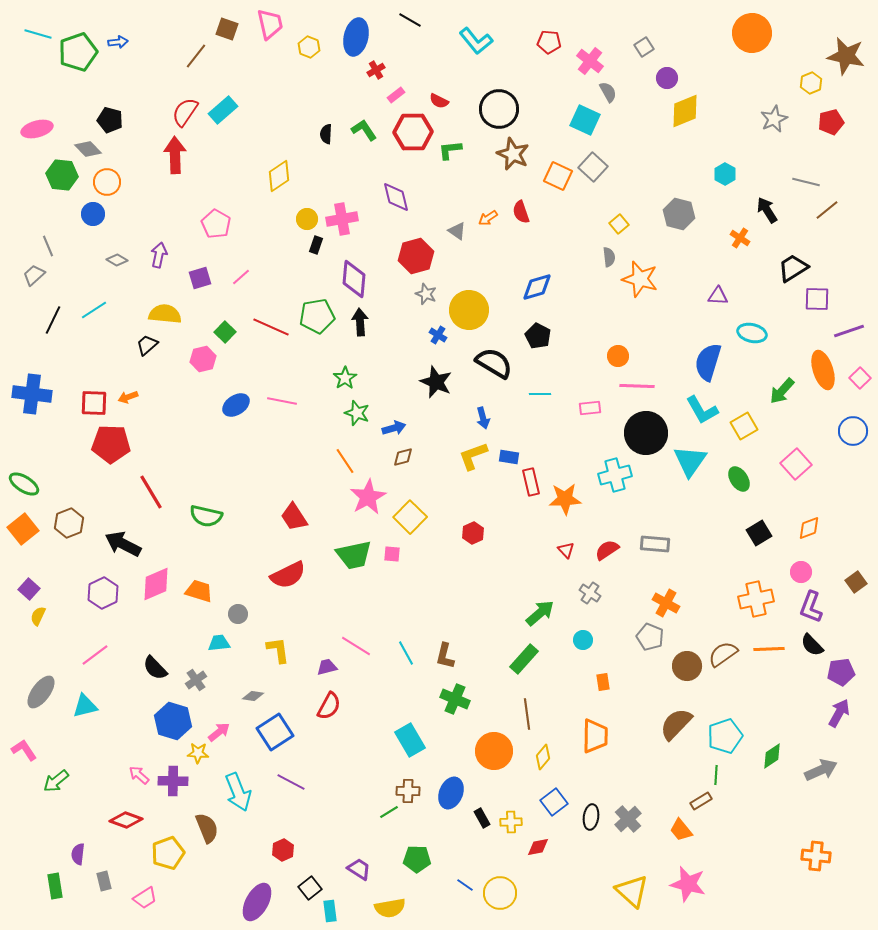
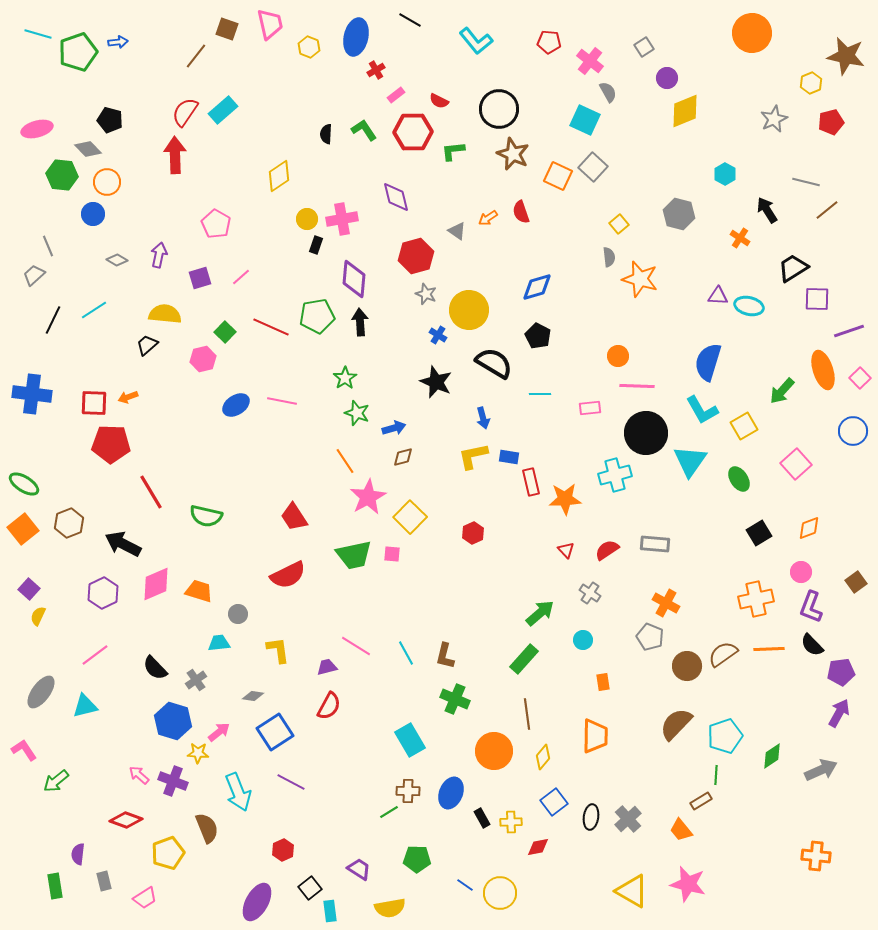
green L-shape at (450, 150): moved 3 px right, 1 px down
cyan ellipse at (752, 333): moved 3 px left, 27 px up
yellow L-shape at (473, 456): rotated 8 degrees clockwise
purple cross at (173, 781): rotated 20 degrees clockwise
yellow triangle at (632, 891): rotated 12 degrees counterclockwise
